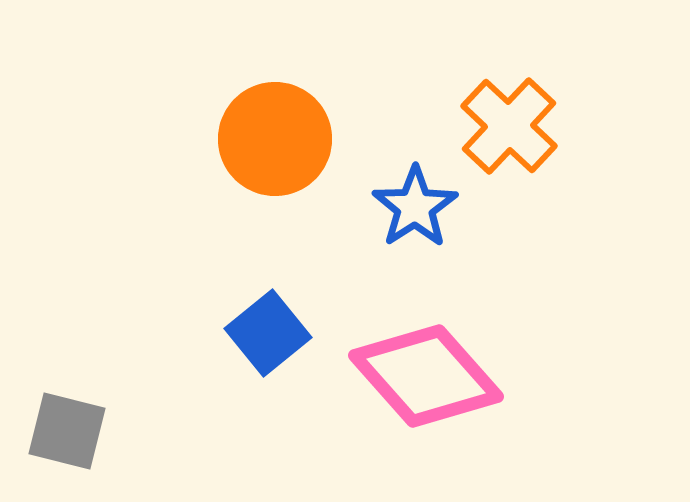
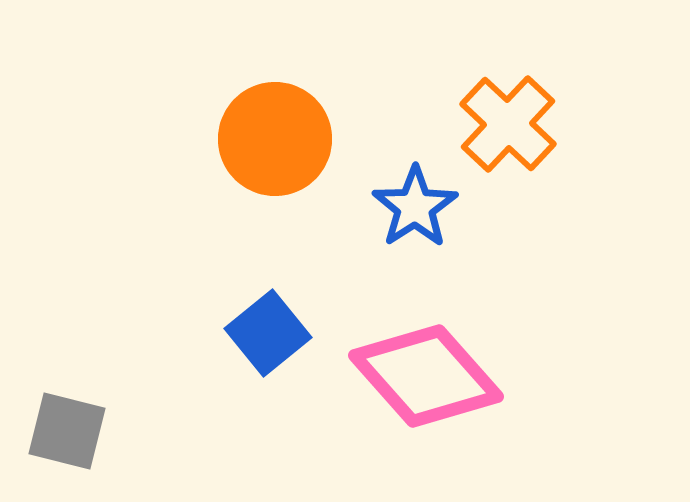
orange cross: moved 1 px left, 2 px up
